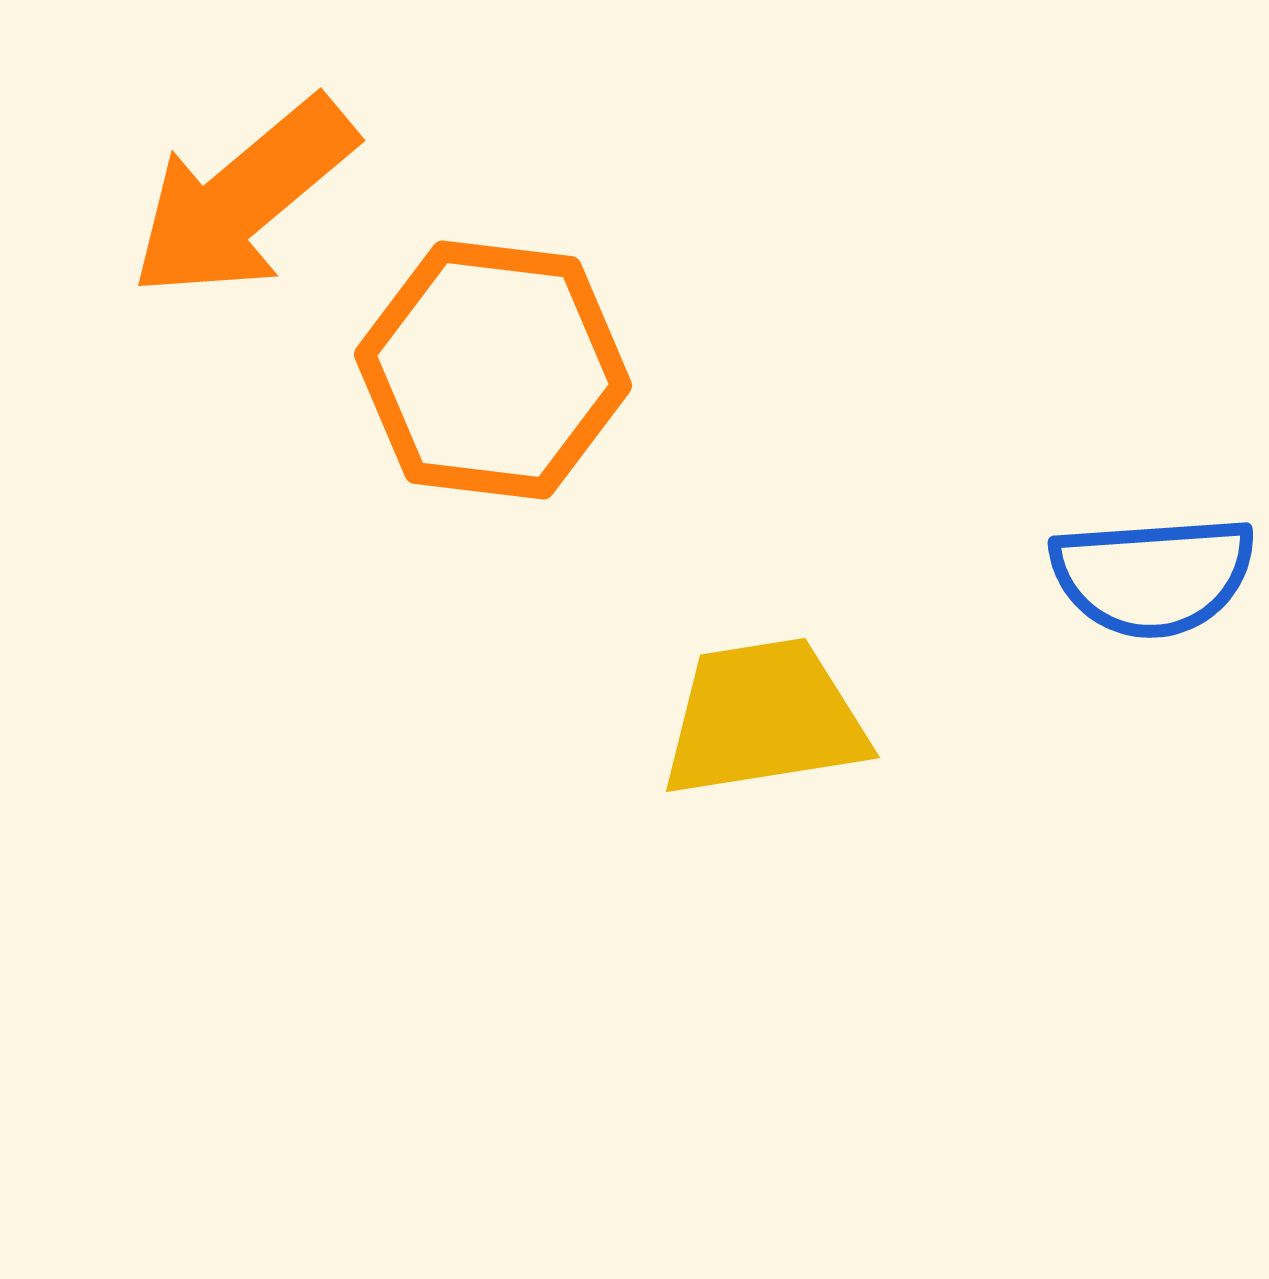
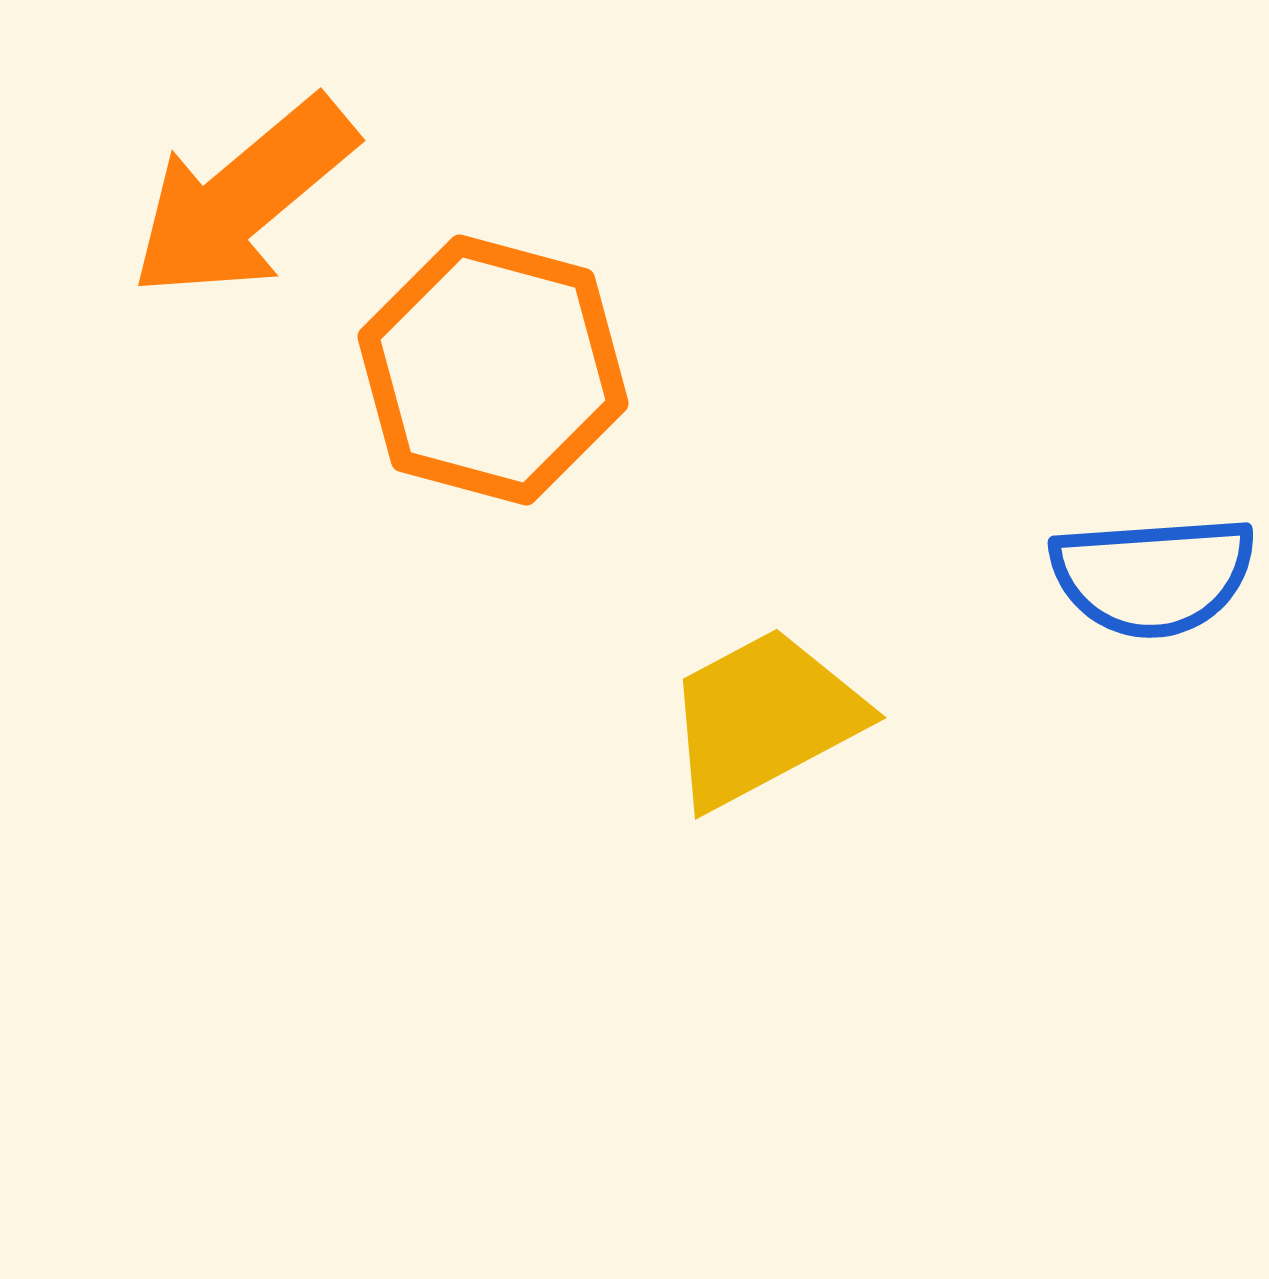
orange hexagon: rotated 8 degrees clockwise
yellow trapezoid: rotated 19 degrees counterclockwise
